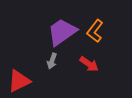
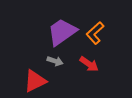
orange L-shape: moved 2 px down; rotated 10 degrees clockwise
gray arrow: moved 3 px right; rotated 91 degrees counterclockwise
red triangle: moved 16 px right
